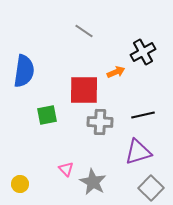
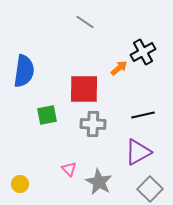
gray line: moved 1 px right, 9 px up
orange arrow: moved 3 px right, 4 px up; rotated 18 degrees counterclockwise
red square: moved 1 px up
gray cross: moved 7 px left, 2 px down
purple triangle: rotated 12 degrees counterclockwise
pink triangle: moved 3 px right
gray star: moved 6 px right
gray square: moved 1 px left, 1 px down
